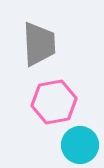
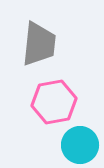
gray trapezoid: rotated 9 degrees clockwise
